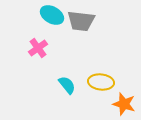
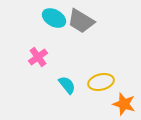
cyan ellipse: moved 2 px right, 3 px down
gray trapezoid: rotated 24 degrees clockwise
pink cross: moved 9 px down
yellow ellipse: rotated 20 degrees counterclockwise
